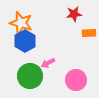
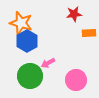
blue hexagon: moved 2 px right
